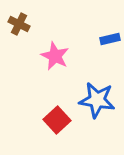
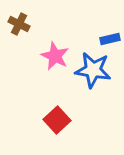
blue star: moved 4 px left, 30 px up
